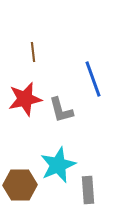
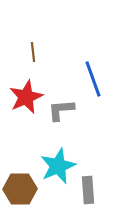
red star: moved 1 px right, 2 px up; rotated 12 degrees counterclockwise
gray L-shape: rotated 100 degrees clockwise
cyan star: moved 1 px down
brown hexagon: moved 4 px down
